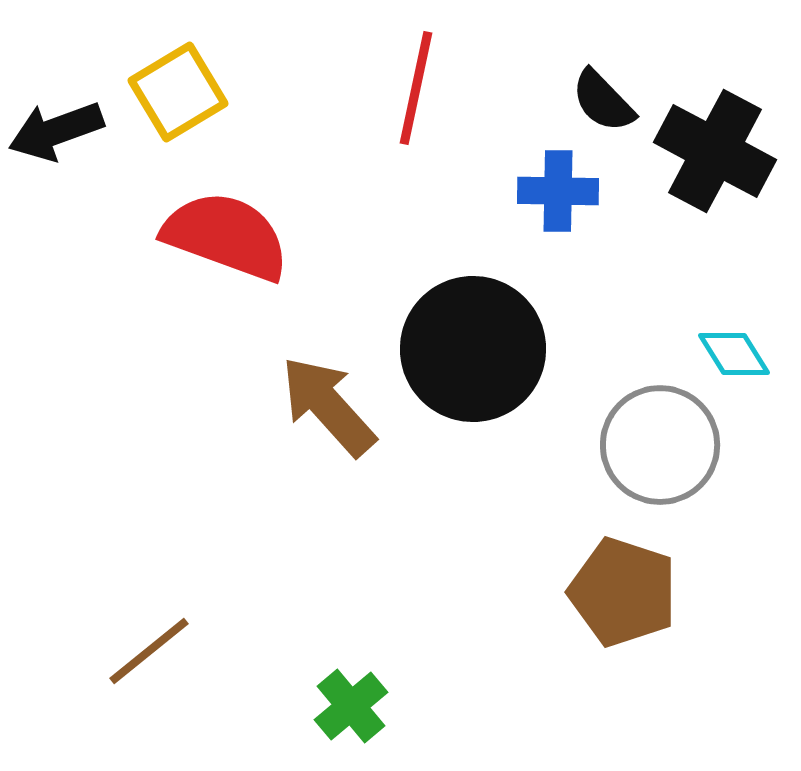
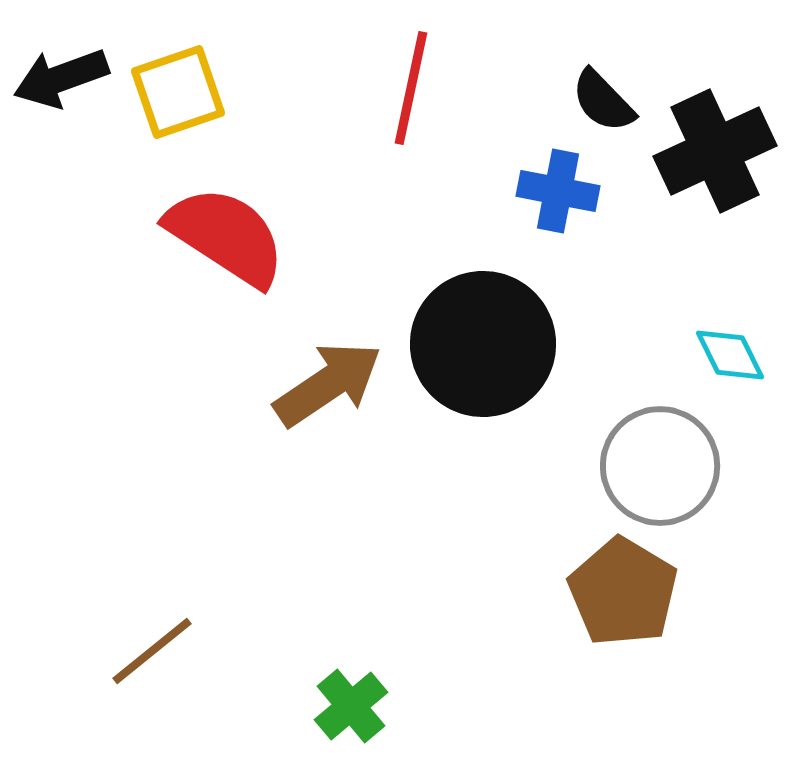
red line: moved 5 px left
yellow square: rotated 12 degrees clockwise
black arrow: moved 5 px right, 53 px up
black cross: rotated 37 degrees clockwise
blue cross: rotated 10 degrees clockwise
red semicircle: rotated 13 degrees clockwise
black circle: moved 10 px right, 5 px up
cyan diamond: moved 4 px left, 1 px down; rotated 6 degrees clockwise
brown arrow: moved 22 px up; rotated 98 degrees clockwise
gray circle: moved 21 px down
brown pentagon: rotated 13 degrees clockwise
brown line: moved 3 px right
